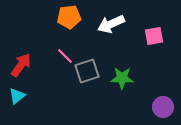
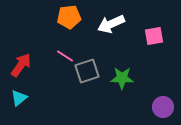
pink line: rotated 12 degrees counterclockwise
cyan triangle: moved 2 px right, 2 px down
